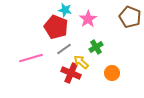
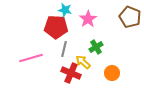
red pentagon: rotated 20 degrees counterclockwise
gray line: rotated 42 degrees counterclockwise
yellow arrow: moved 2 px right
